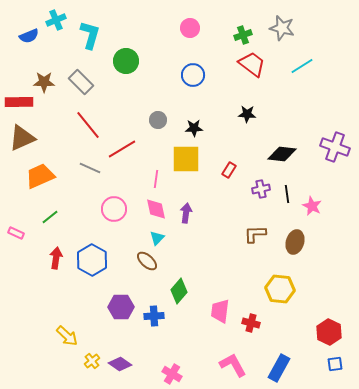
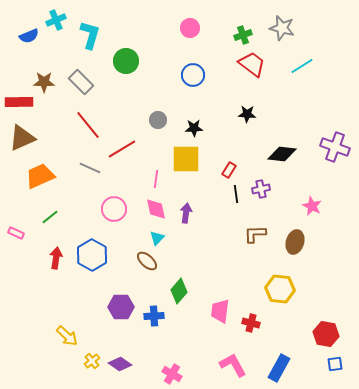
black line at (287, 194): moved 51 px left
blue hexagon at (92, 260): moved 5 px up
red hexagon at (329, 332): moved 3 px left, 2 px down; rotated 15 degrees counterclockwise
